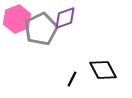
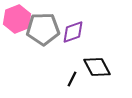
purple diamond: moved 8 px right, 14 px down
gray pentagon: moved 2 px right; rotated 24 degrees clockwise
black diamond: moved 6 px left, 3 px up
